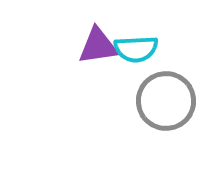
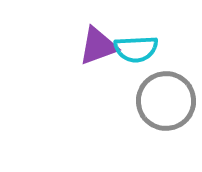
purple triangle: rotated 12 degrees counterclockwise
